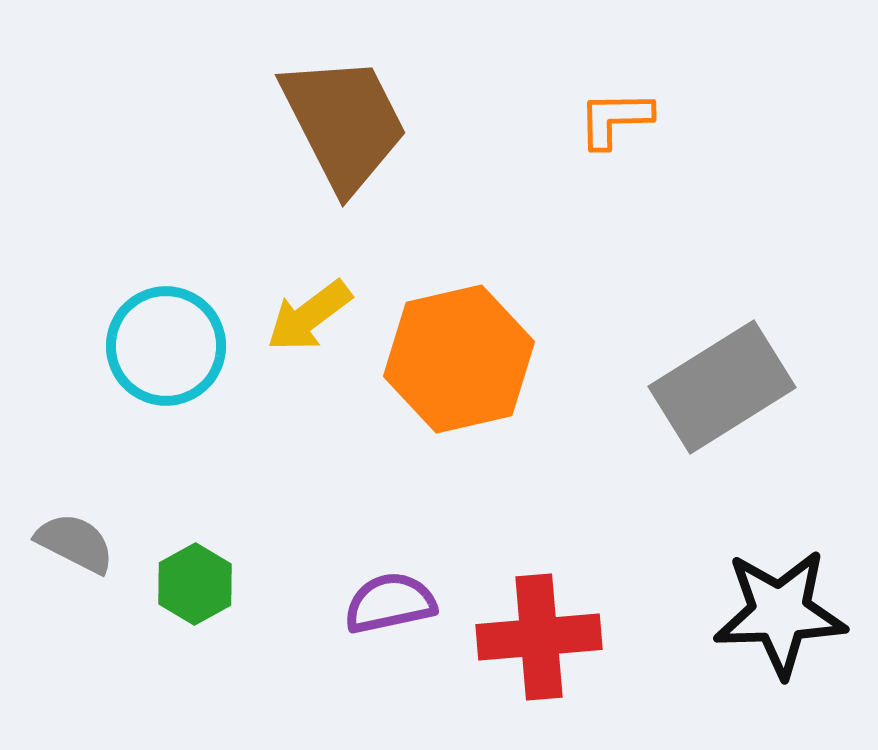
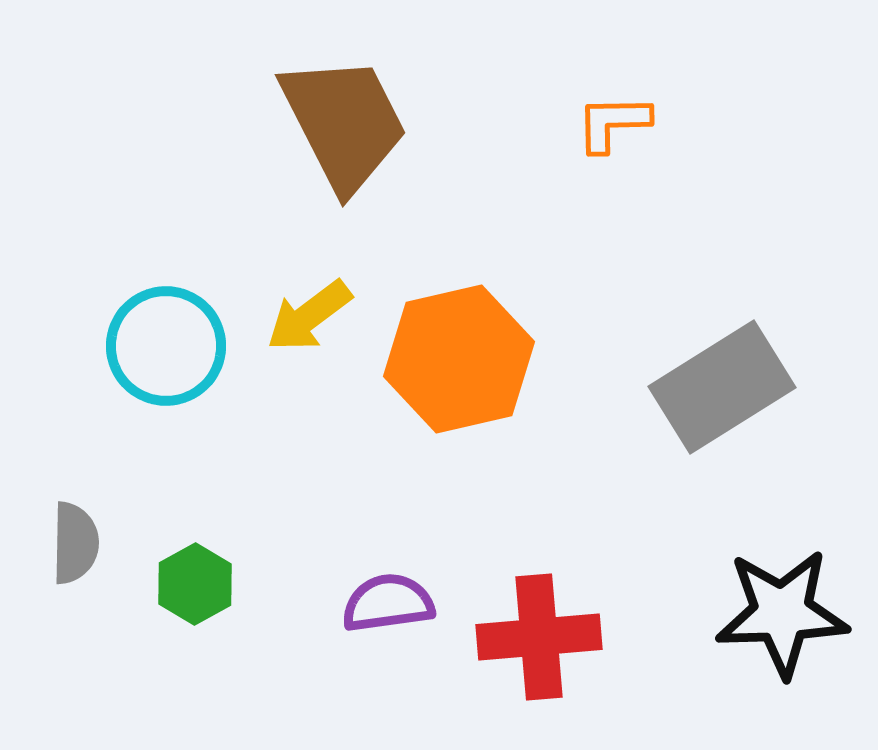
orange L-shape: moved 2 px left, 4 px down
gray semicircle: rotated 64 degrees clockwise
purple semicircle: moved 2 px left; rotated 4 degrees clockwise
black star: moved 2 px right
